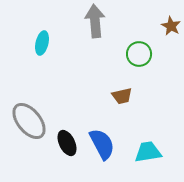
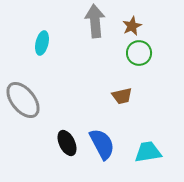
brown star: moved 39 px left; rotated 18 degrees clockwise
green circle: moved 1 px up
gray ellipse: moved 6 px left, 21 px up
